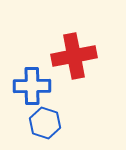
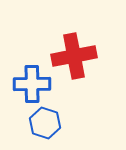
blue cross: moved 2 px up
